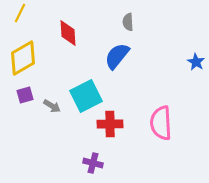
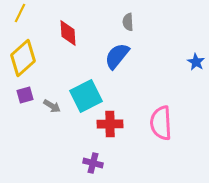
yellow diamond: rotated 12 degrees counterclockwise
